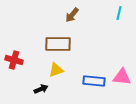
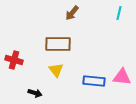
brown arrow: moved 2 px up
yellow triangle: rotated 49 degrees counterclockwise
black arrow: moved 6 px left, 4 px down; rotated 40 degrees clockwise
